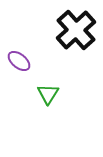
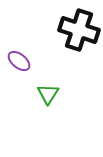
black cross: moved 3 px right; rotated 30 degrees counterclockwise
